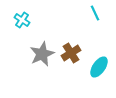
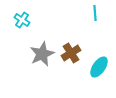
cyan line: rotated 21 degrees clockwise
